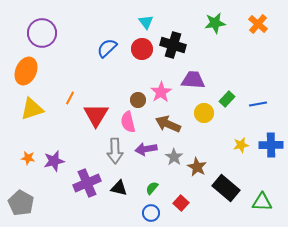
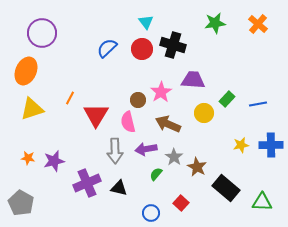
green semicircle: moved 4 px right, 14 px up
